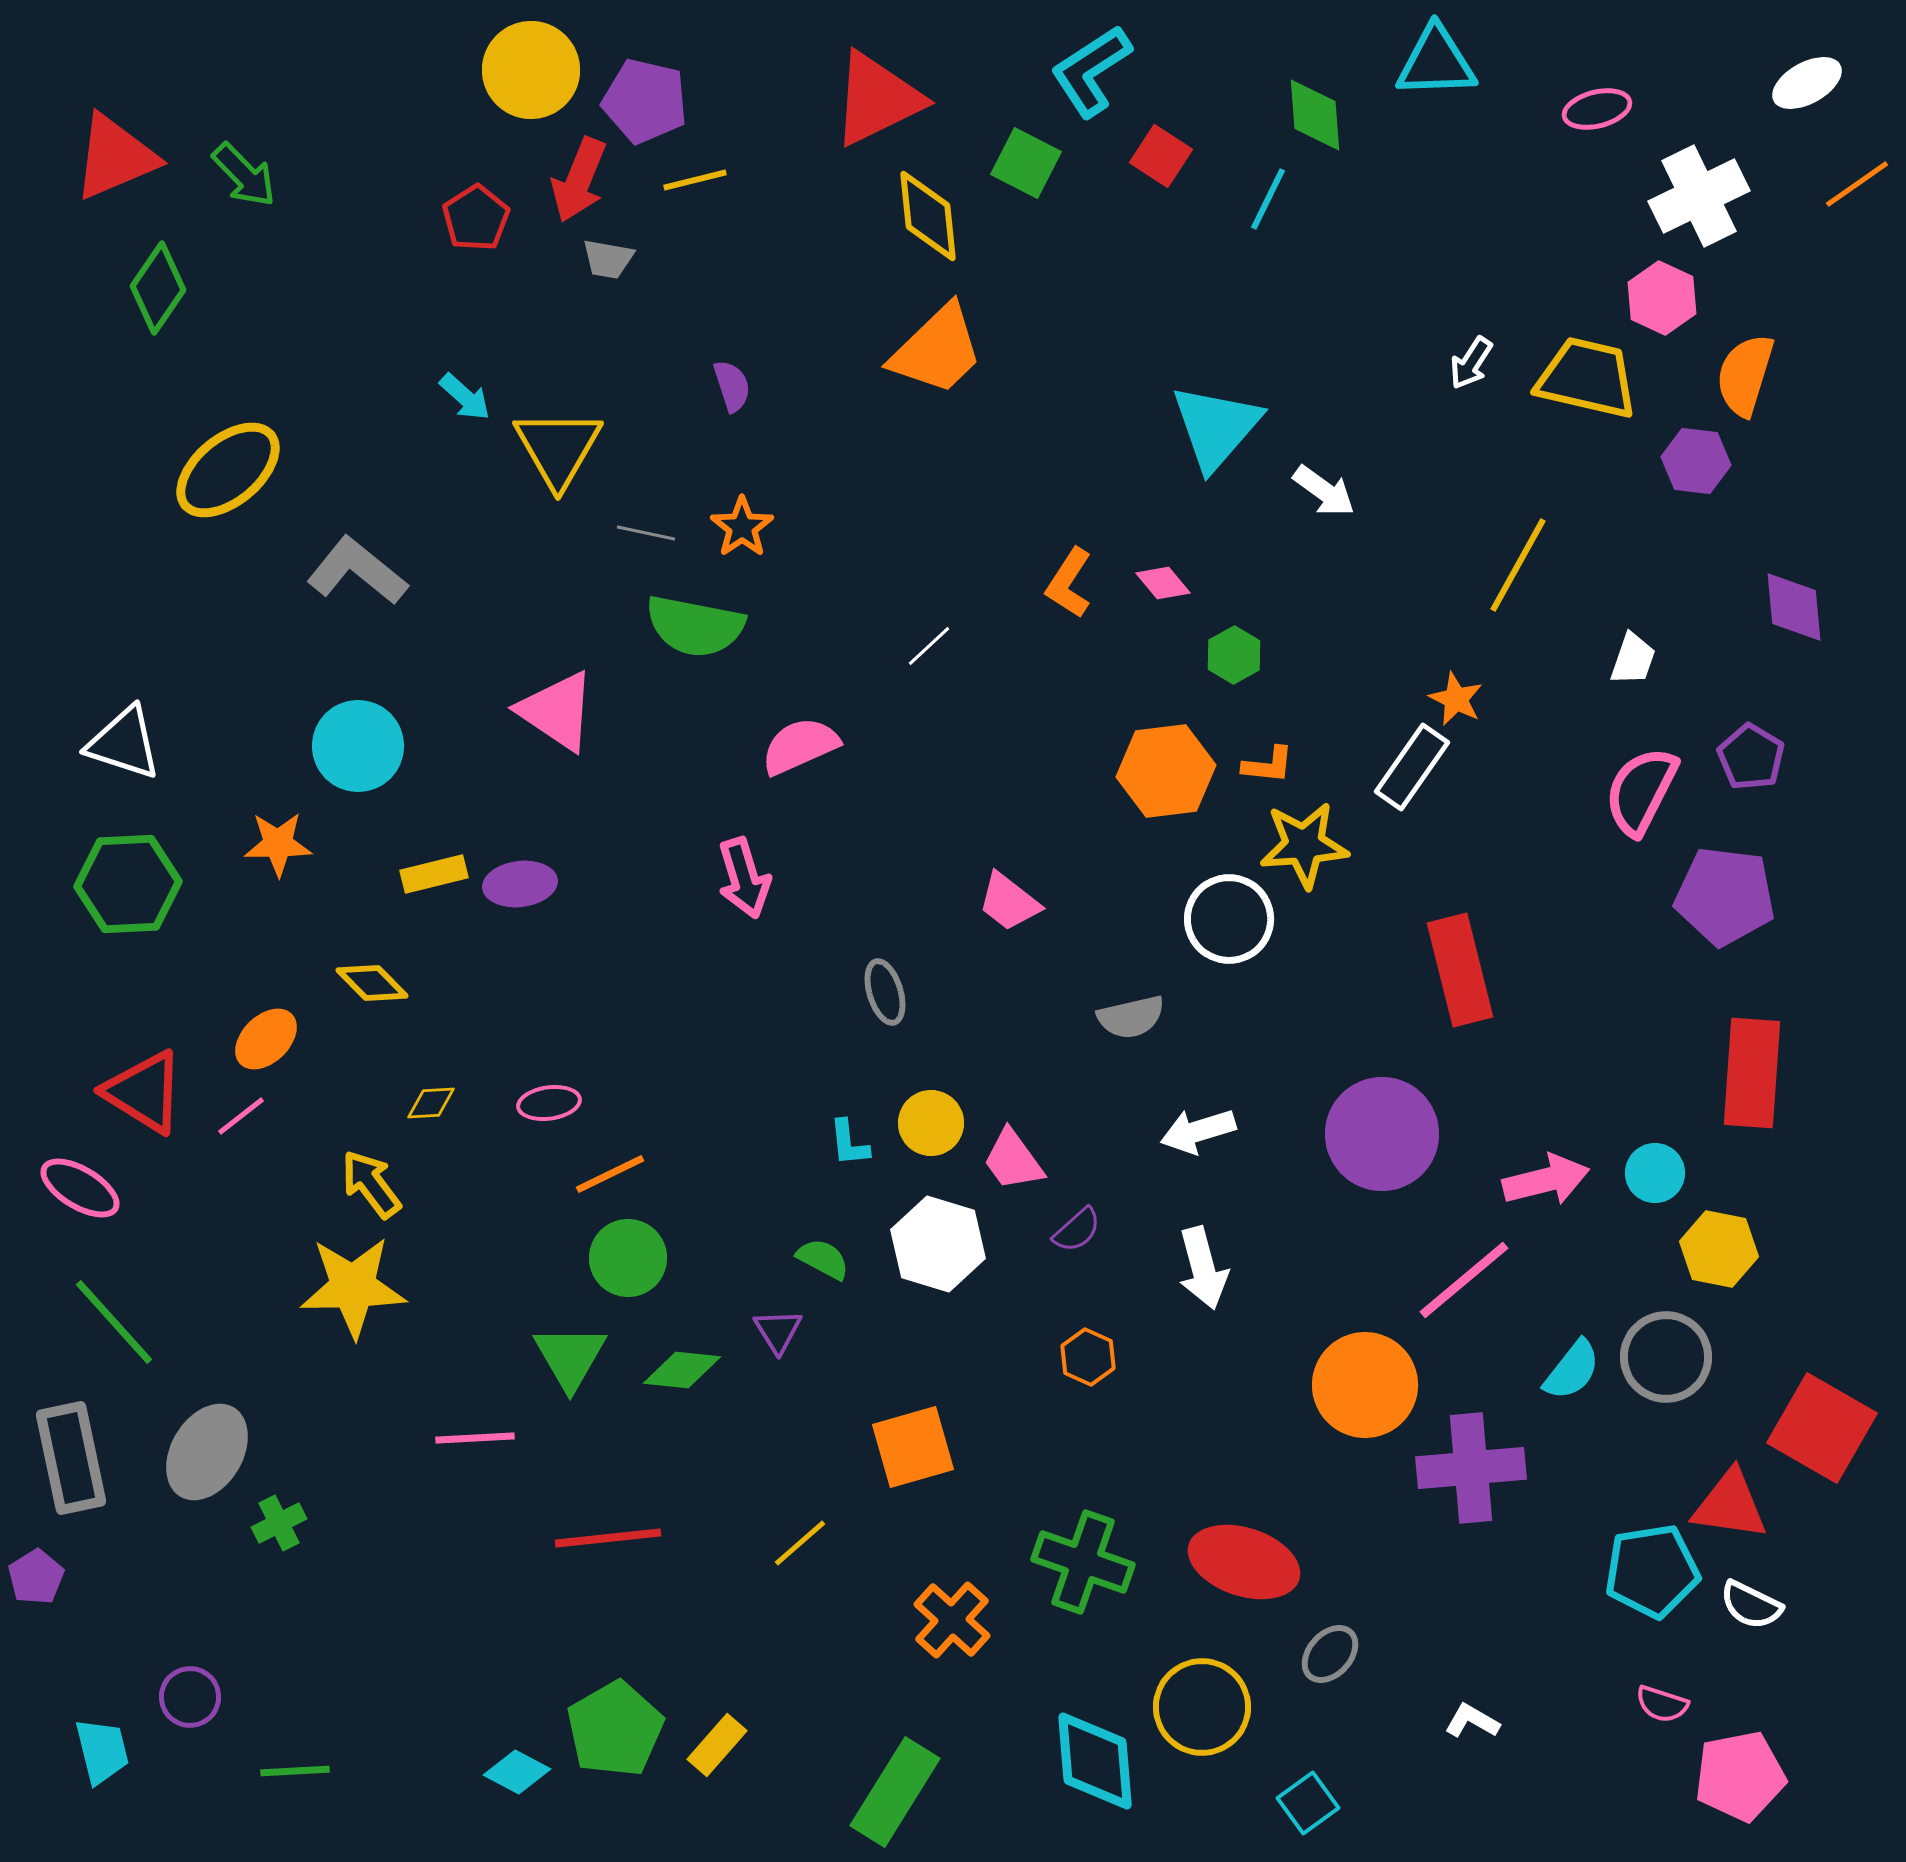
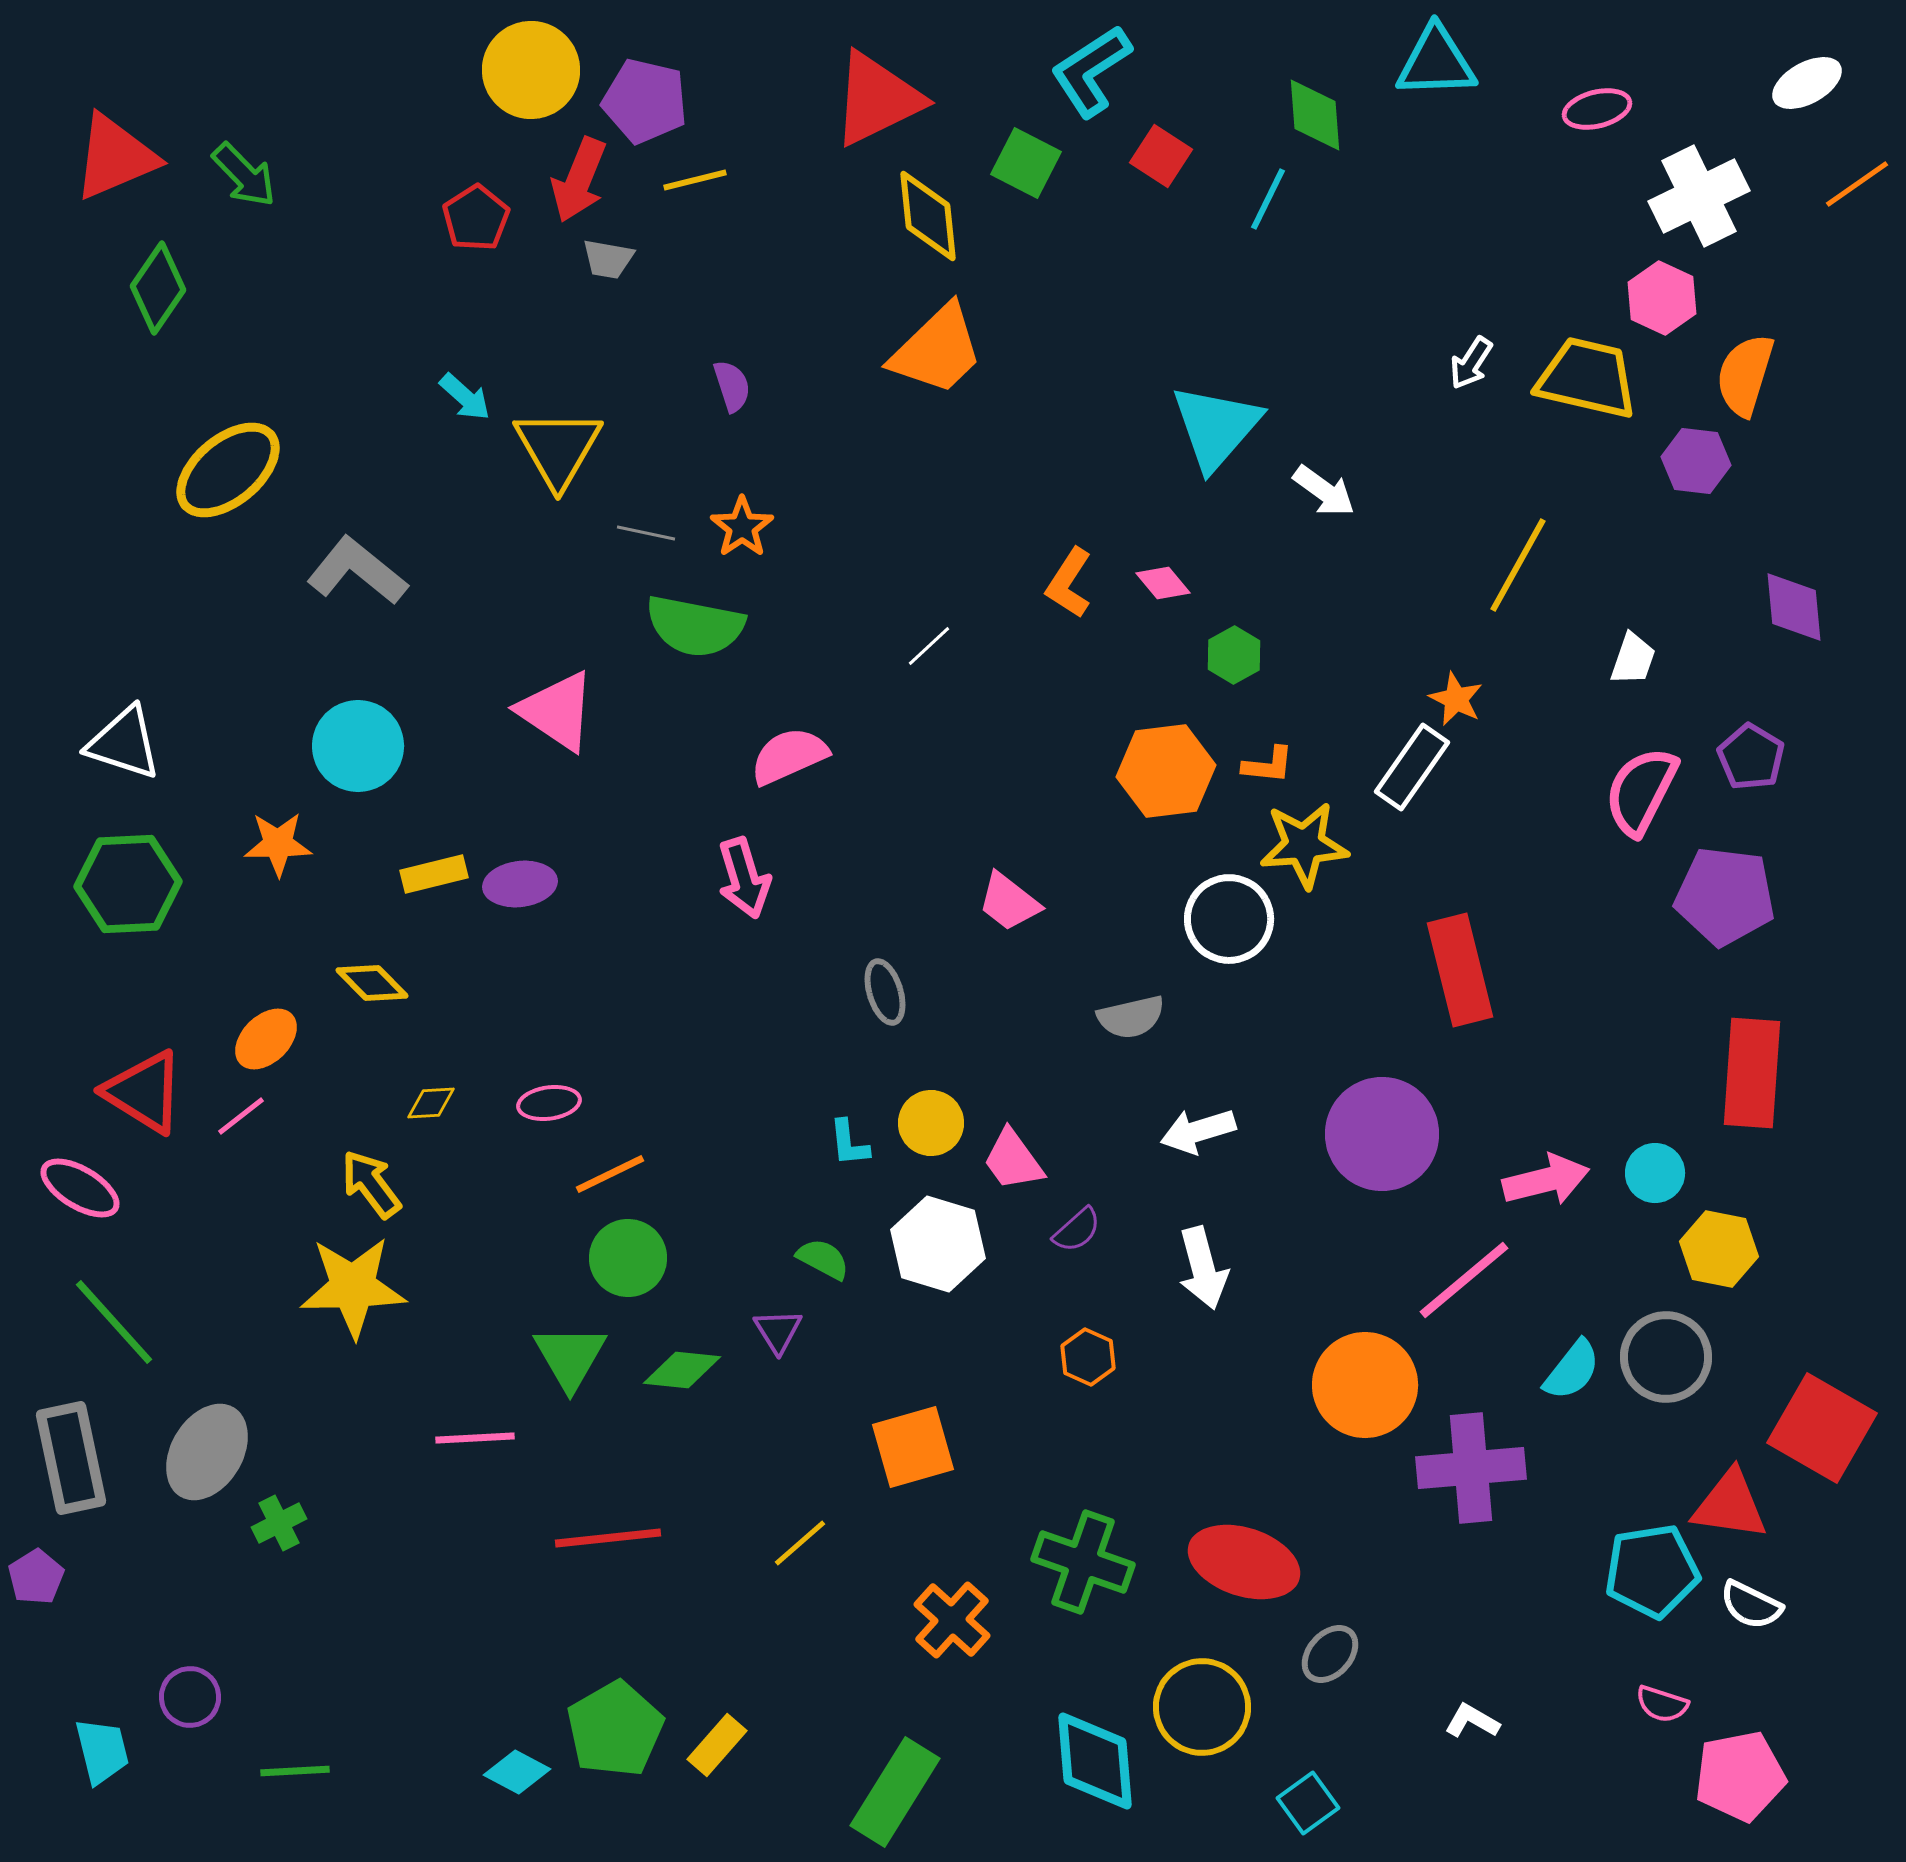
pink semicircle at (800, 746): moved 11 px left, 10 px down
